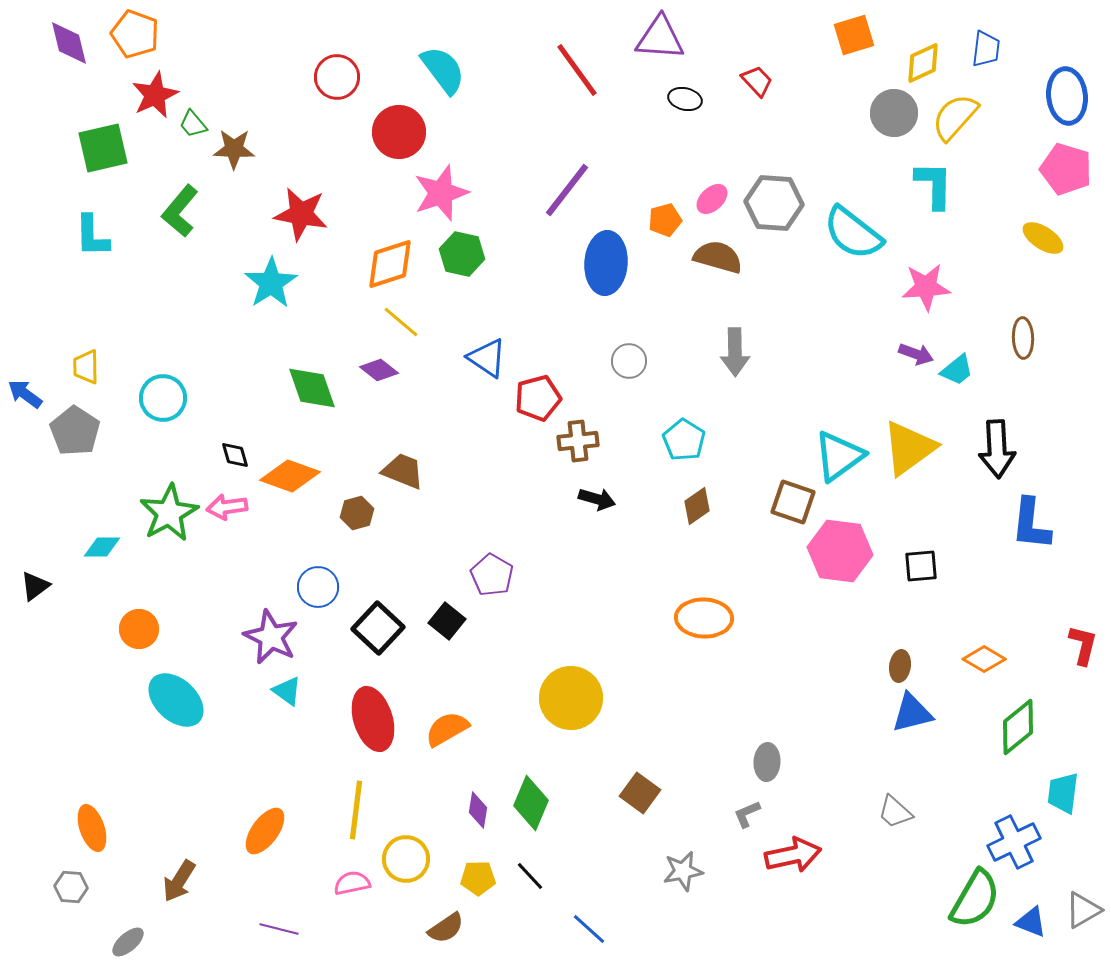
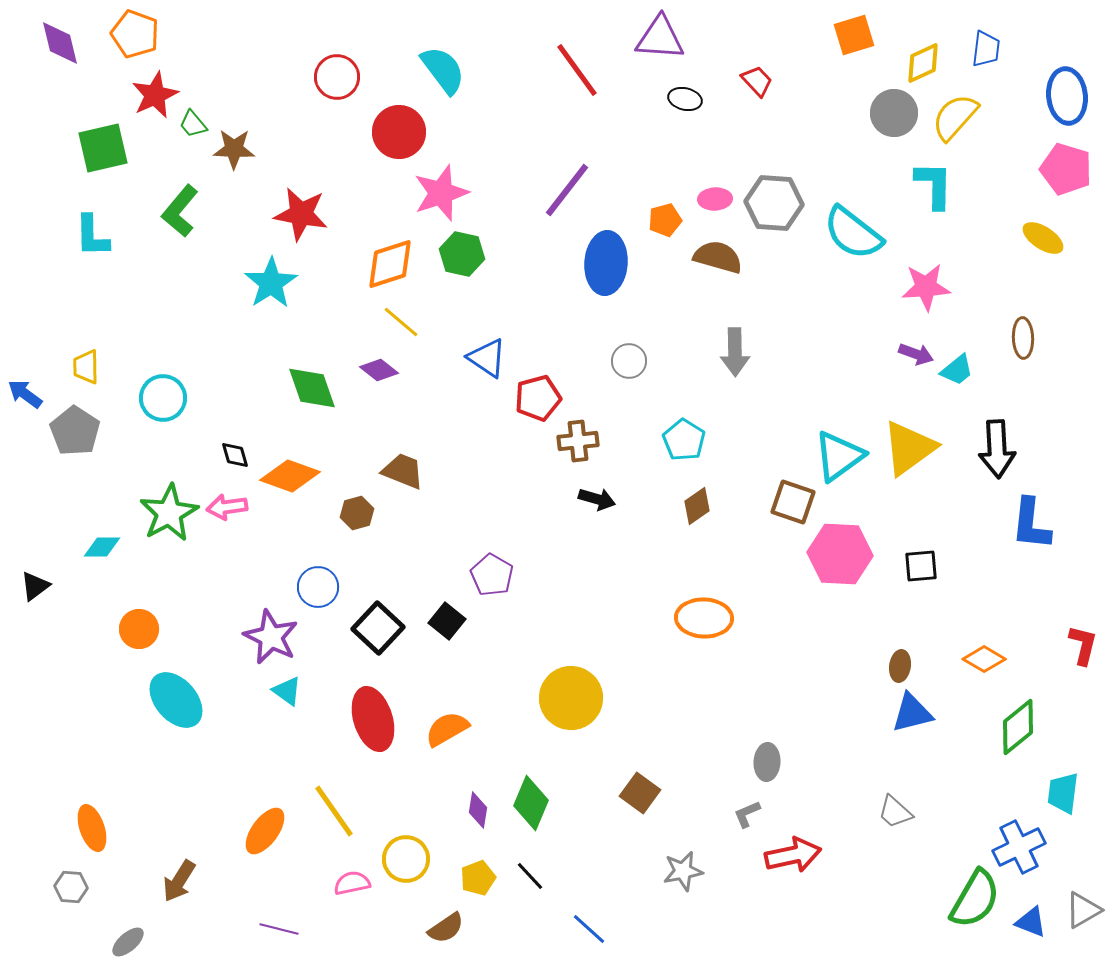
purple diamond at (69, 43): moved 9 px left
pink ellipse at (712, 199): moved 3 px right; rotated 40 degrees clockwise
pink hexagon at (840, 551): moved 3 px down; rotated 4 degrees counterclockwise
cyan ellipse at (176, 700): rotated 6 degrees clockwise
yellow line at (356, 810): moved 22 px left, 1 px down; rotated 42 degrees counterclockwise
blue cross at (1014, 842): moved 5 px right, 5 px down
yellow pentagon at (478, 878): rotated 20 degrees counterclockwise
